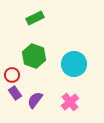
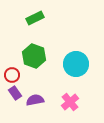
cyan circle: moved 2 px right
purple semicircle: rotated 42 degrees clockwise
